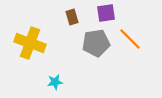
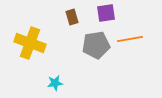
orange line: rotated 55 degrees counterclockwise
gray pentagon: moved 2 px down
cyan star: moved 1 px down
